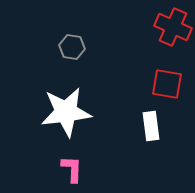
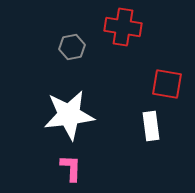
red cross: moved 50 px left; rotated 15 degrees counterclockwise
gray hexagon: rotated 20 degrees counterclockwise
white star: moved 3 px right, 3 px down
pink L-shape: moved 1 px left, 1 px up
